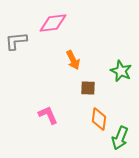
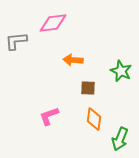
orange arrow: rotated 120 degrees clockwise
pink L-shape: moved 1 px right, 1 px down; rotated 85 degrees counterclockwise
orange diamond: moved 5 px left
green arrow: moved 1 px down
